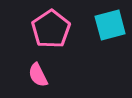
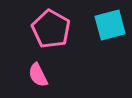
pink pentagon: rotated 9 degrees counterclockwise
